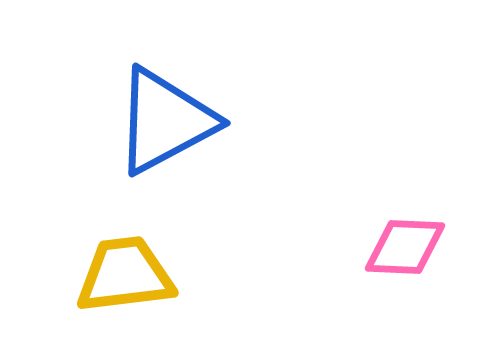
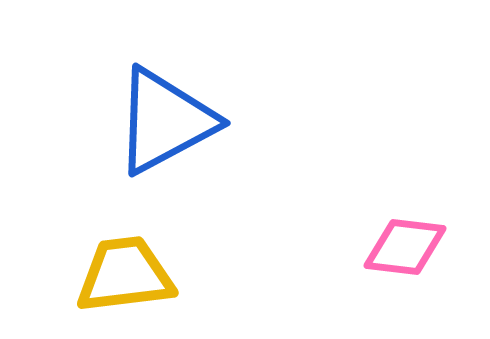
pink diamond: rotated 4 degrees clockwise
